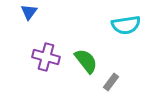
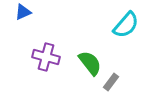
blue triangle: moved 6 px left; rotated 30 degrees clockwise
cyan semicircle: rotated 40 degrees counterclockwise
green semicircle: moved 4 px right, 2 px down
